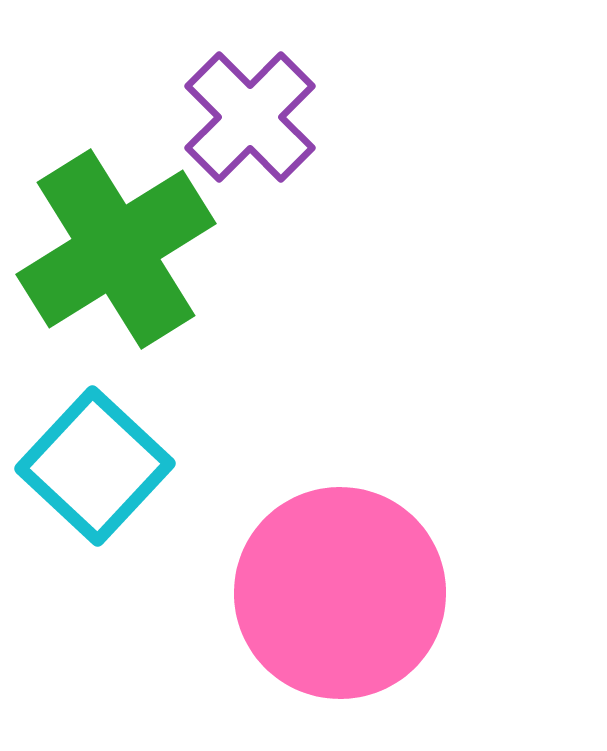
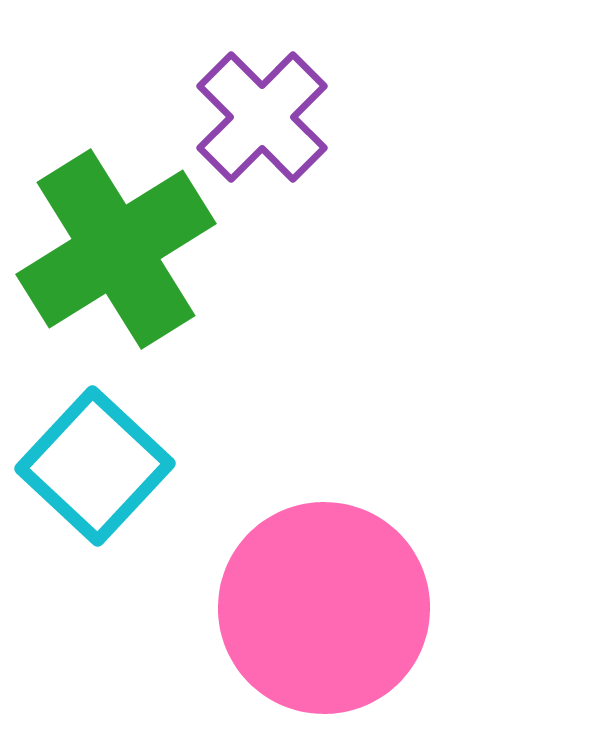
purple cross: moved 12 px right
pink circle: moved 16 px left, 15 px down
